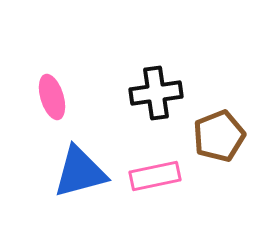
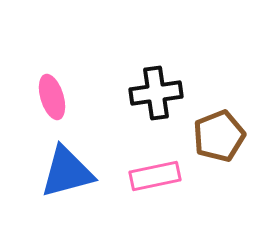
blue triangle: moved 13 px left
